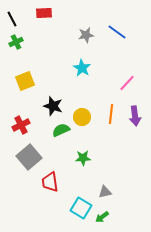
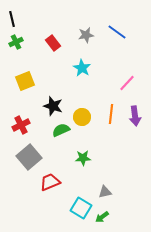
red rectangle: moved 9 px right, 30 px down; rotated 56 degrees clockwise
black line: rotated 14 degrees clockwise
red trapezoid: rotated 75 degrees clockwise
